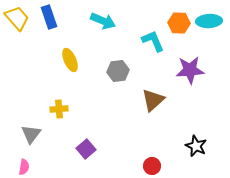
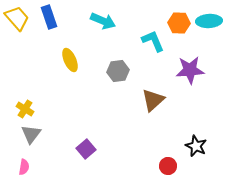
yellow cross: moved 34 px left; rotated 36 degrees clockwise
red circle: moved 16 px right
